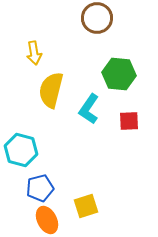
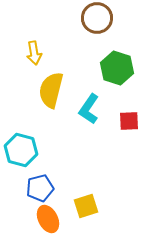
green hexagon: moved 2 px left, 6 px up; rotated 12 degrees clockwise
orange ellipse: moved 1 px right, 1 px up
